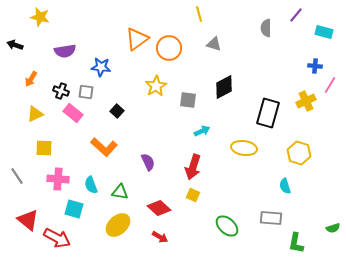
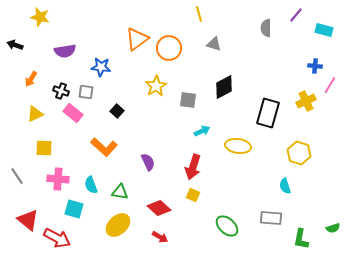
cyan rectangle at (324, 32): moved 2 px up
yellow ellipse at (244, 148): moved 6 px left, 2 px up
green L-shape at (296, 243): moved 5 px right, 4 px up
